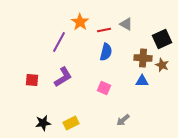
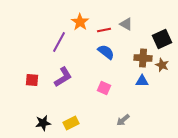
blue semicircle: rotated 66 degrees counterclockwise
